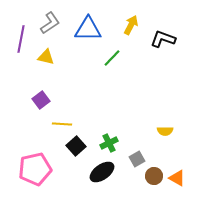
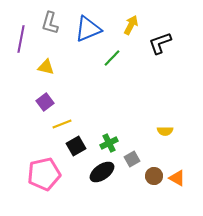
gray L-shape: rotated 140 degrees clockwise
blue triangle: rotated 24 degrees counterclockwise
black L-shape: moved 3 px left, 4 px down; rotated 40 degrees counterclockwise
yellow triangle: moved 10 px down
purple square: moved 4 px right, 2 px down
yellow line: rotated 24 degrees counterclockwise
black square: rotated 12 degrees clockwise
gray square: moved 5 px left
pink pentagon: moved 9 px right, 5 px down
